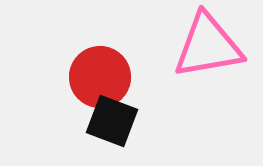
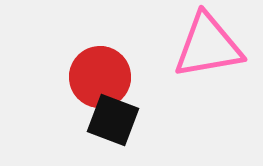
black square: moved 1 px right, 1 px up
